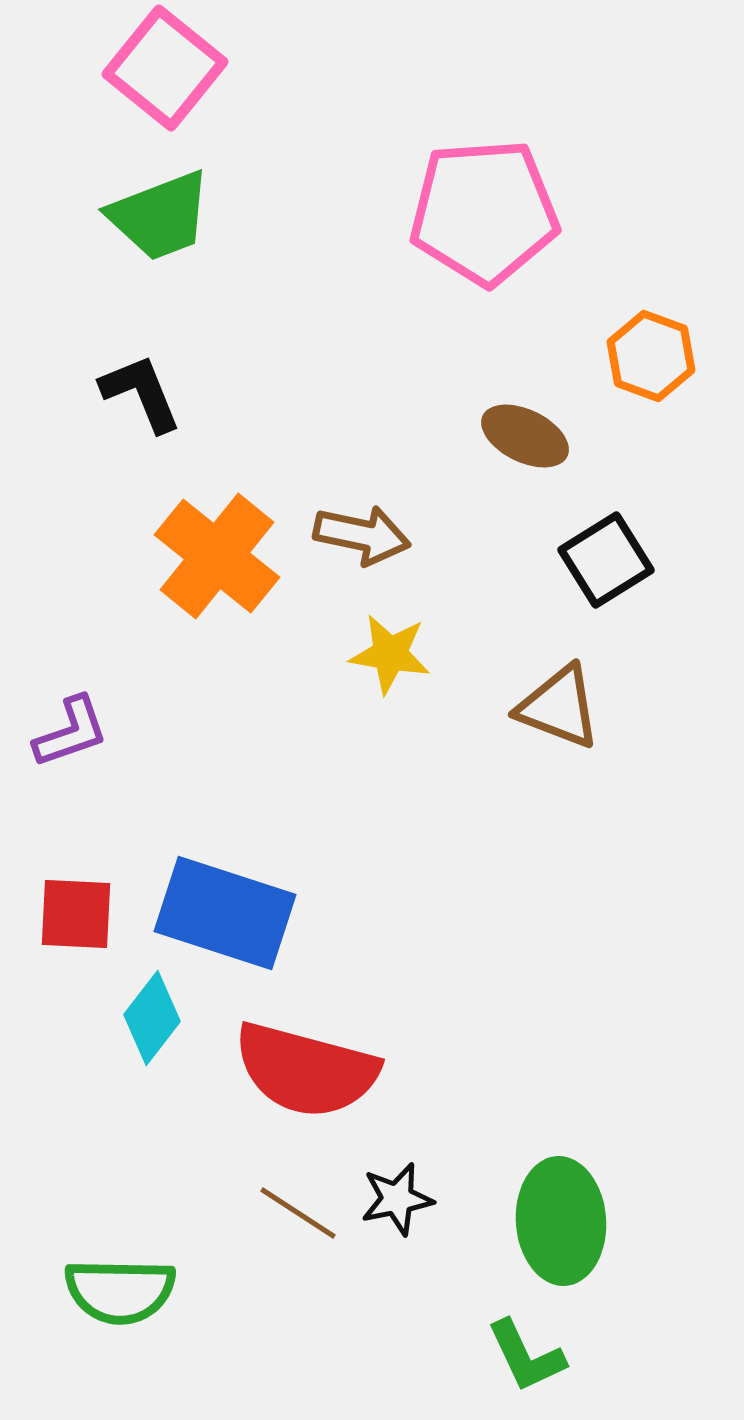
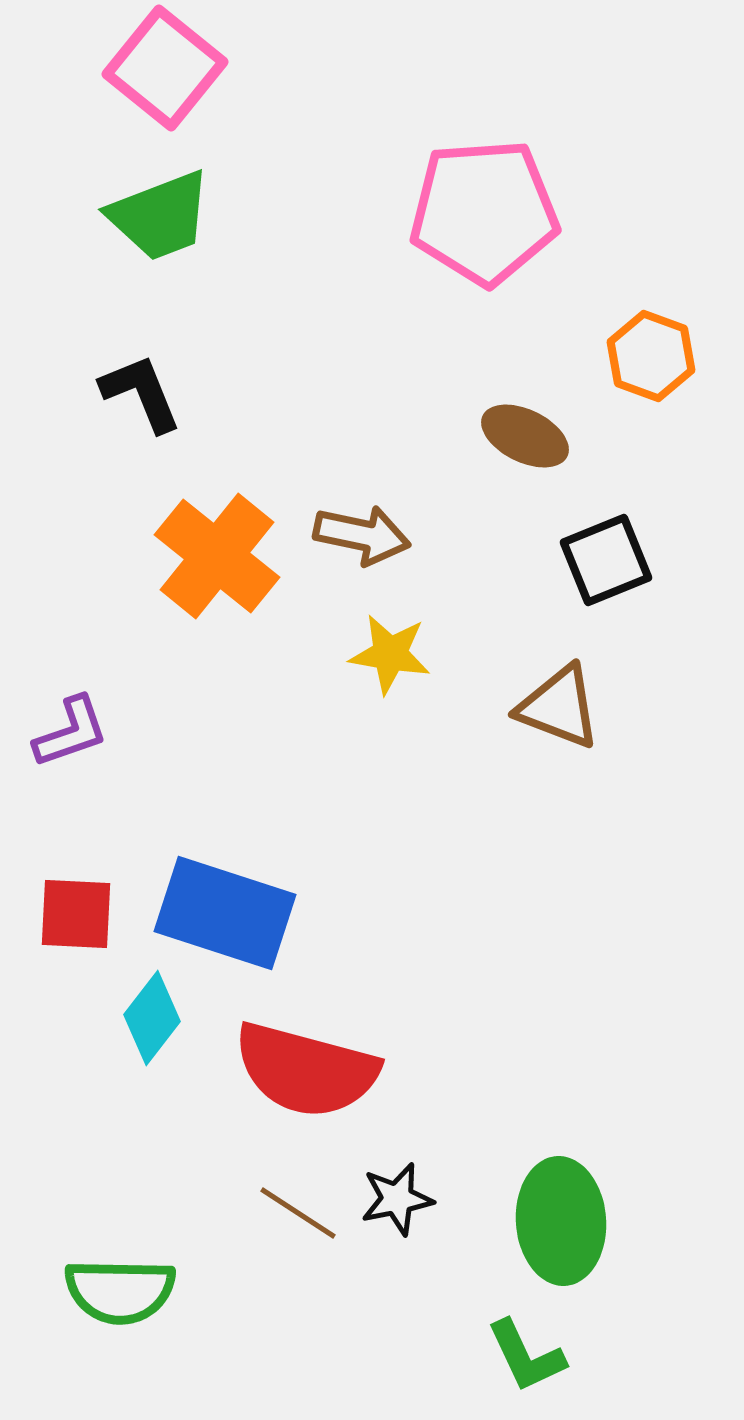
black square: rotated 10 degrees clockwise
